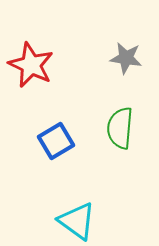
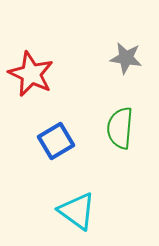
red star: moved 9 px down
cyan triangle: moved 10 px up
